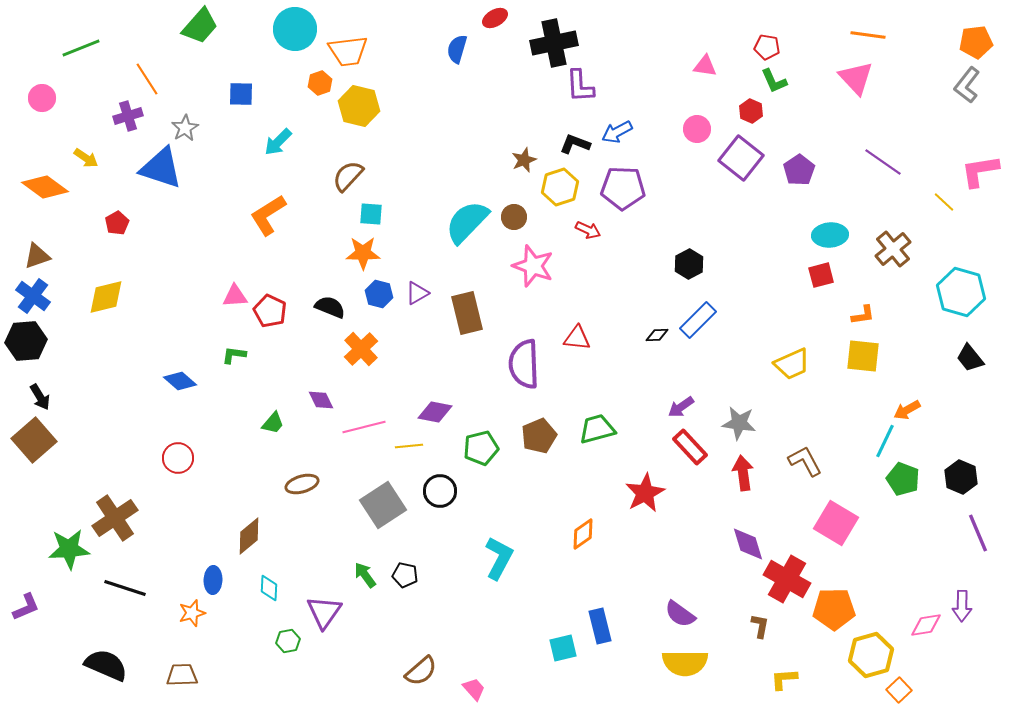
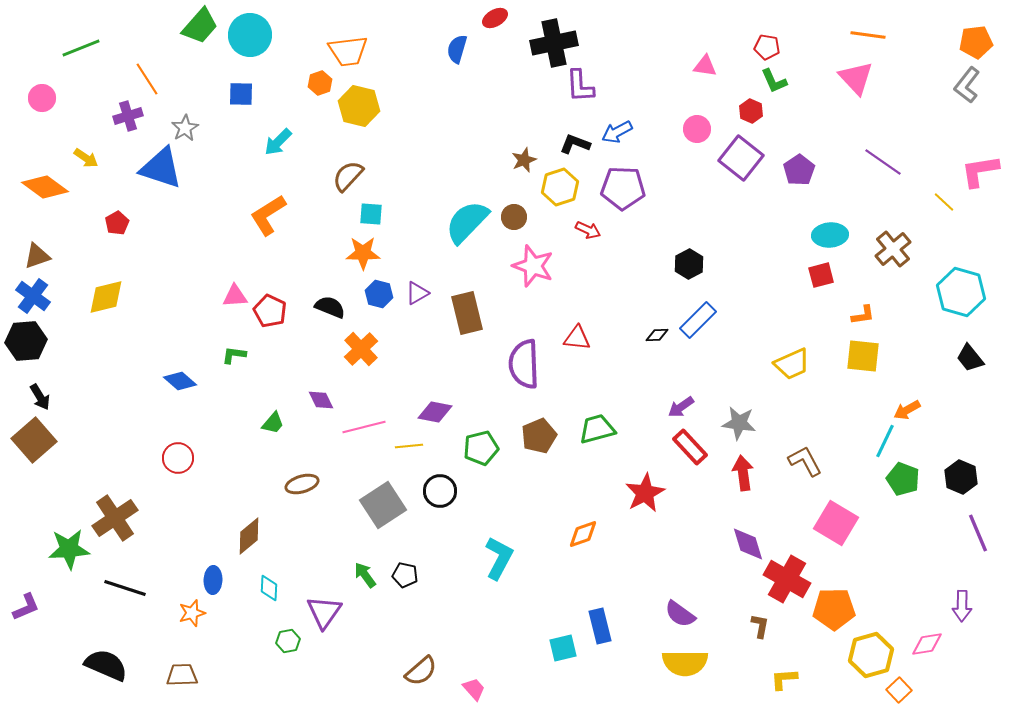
cyan circle at (295, 29): moved 45 px left, 6 px down
orange diamond at (583, 534): rotated 16 degrees clockwise
pink diamond at (926, 625): moved 1 px right, 19 px down
